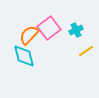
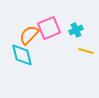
pink square: rotated 15 degrees clockwise
yellow line: rotated 49 degrees clockwise
cyan diamond: moved 2 px left, 1 px up
